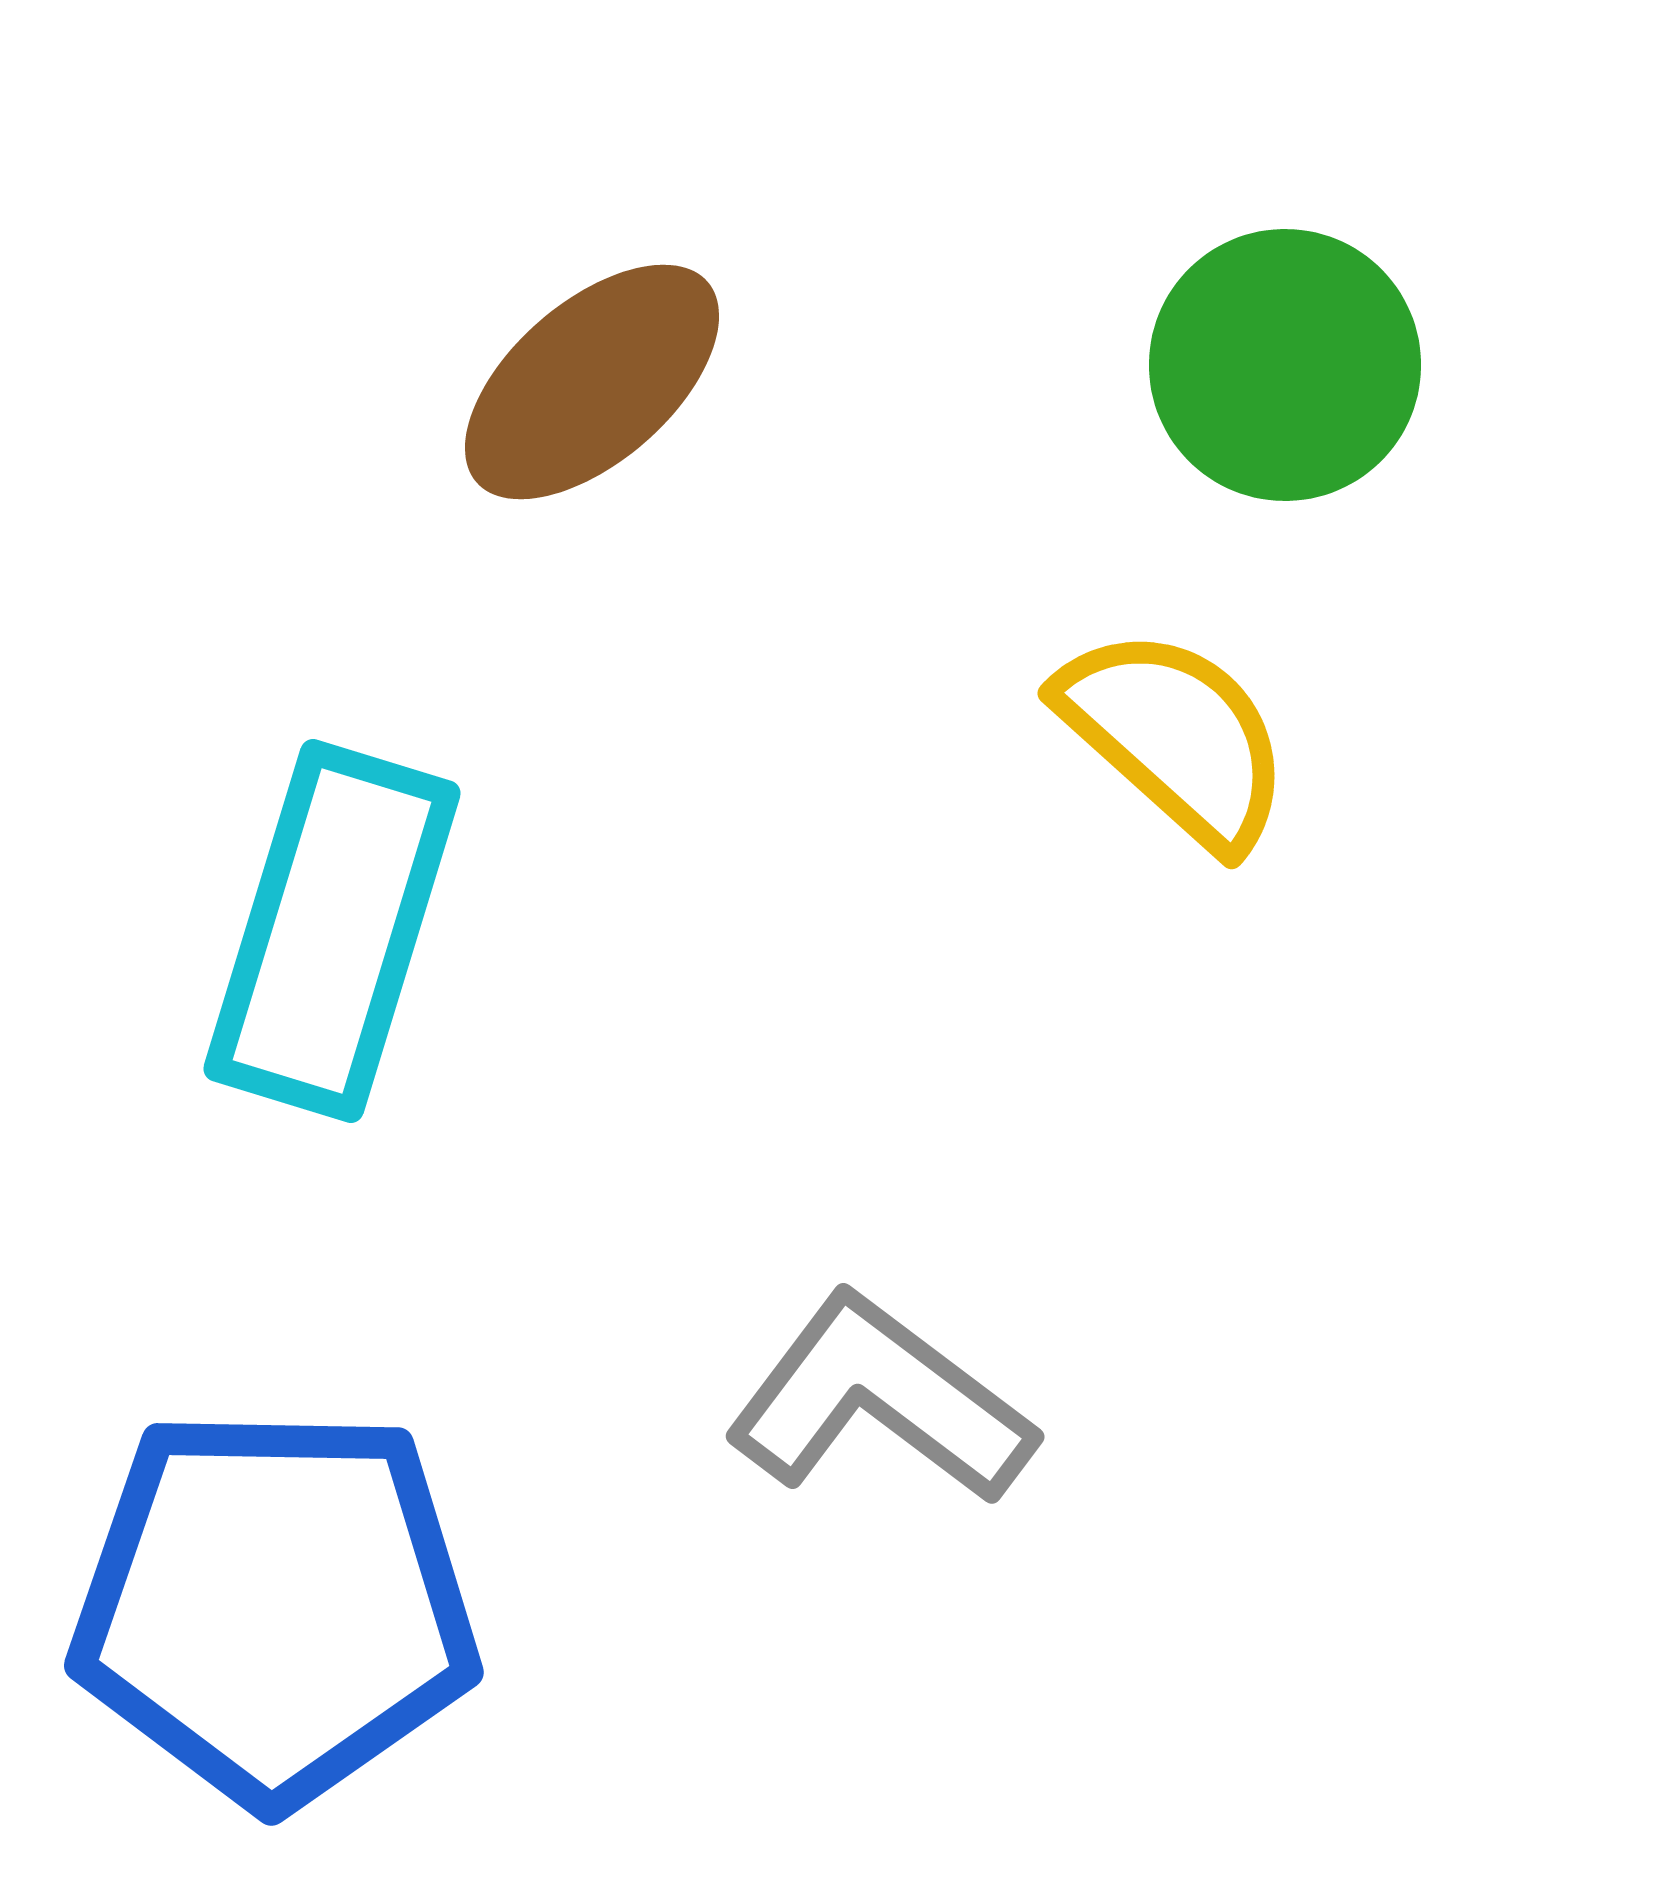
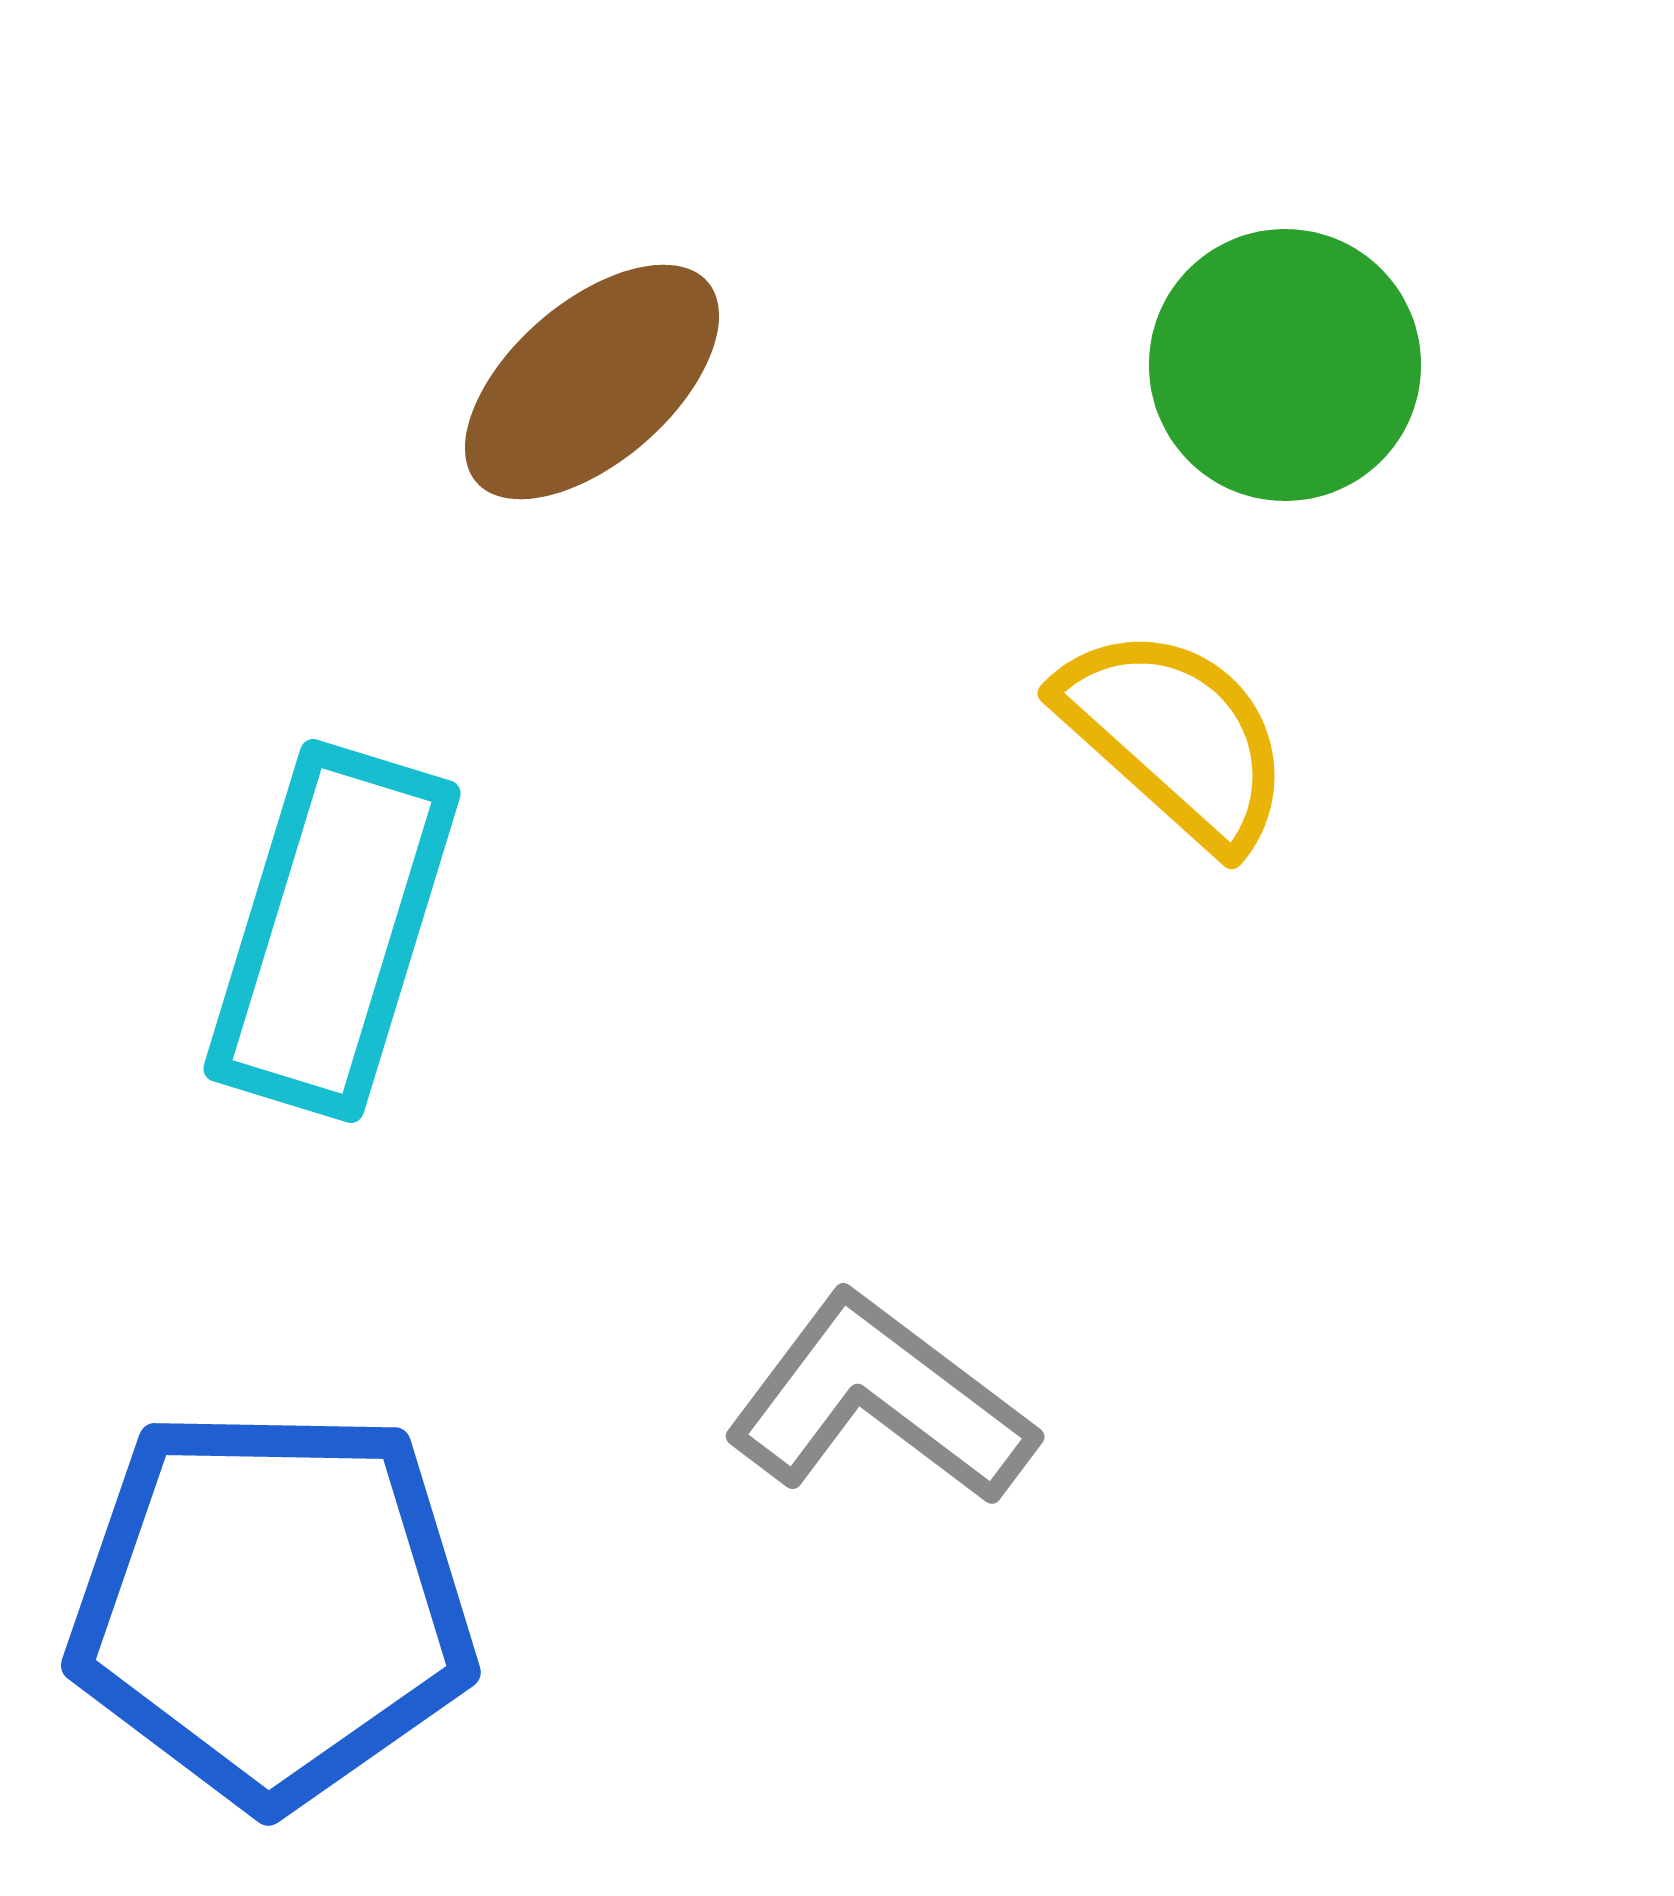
blue pentagon: moved 3 px left
